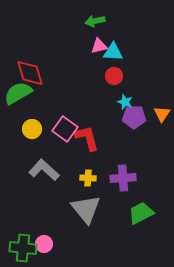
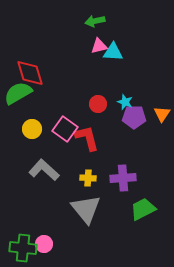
red circle: moved 16 px left, 28 px down
green trapezoid: moved 2 px right, 4 px up
